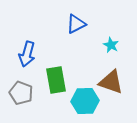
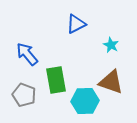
blue arrow: rotated 125 degrees clockwise
gray pentagon: moved 3 px right, 2 px down
